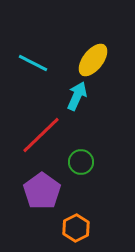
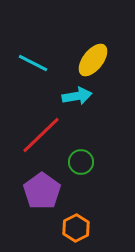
cyan arrow: rotated 56 degrees clockwise
